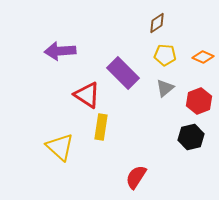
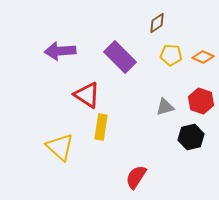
yellow pentagon: moved 6 px right
purple rectangle: moved 3 px left, 16 px up
gray triangle: moved 19 px down; rotated 24 degrees clockwise
red hexagon: moved 2 px right; rotated 20 degrees counterclockwise
